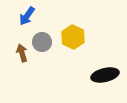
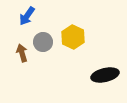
gray circle: moved 1 px right
